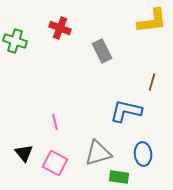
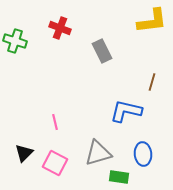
black triangle: rotated 24 degrees clockwise
